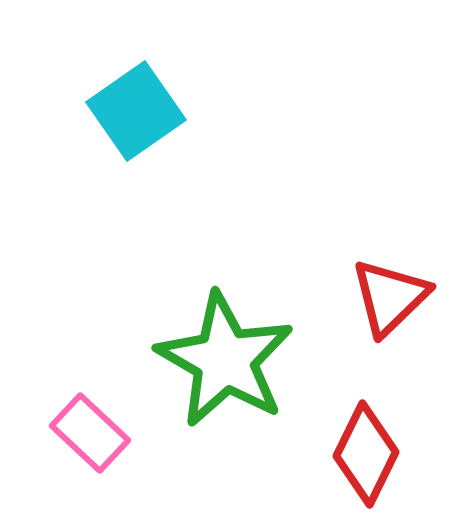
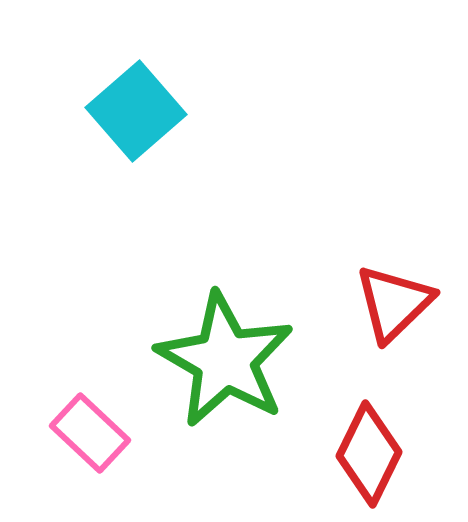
cyan square: rotated 6 degrees counterclockwise
red triangle: moved 4 px right, 6 px down
red diamond: moved 3 px right
